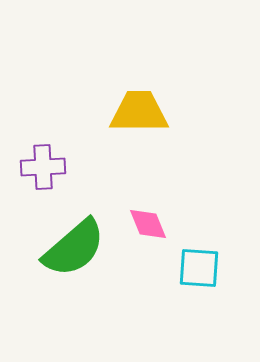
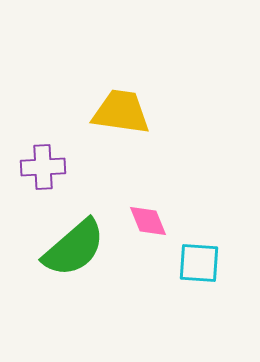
yellow trapezoid: moved 18 px left; rotated 8 degrees clockwise
pink diamond: moved 3 px up
cyan square: moved 5 px up
